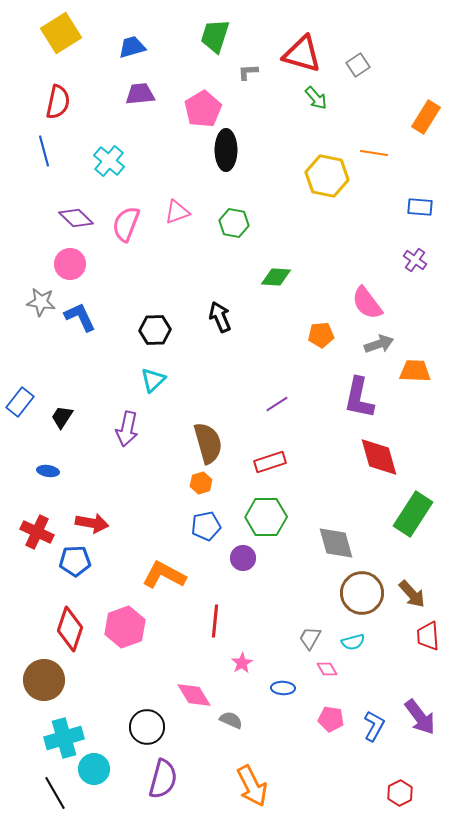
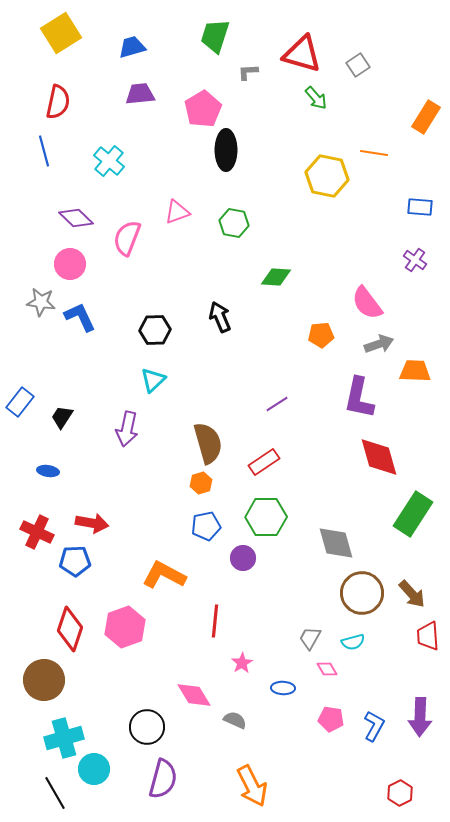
pink semicircle at (126, 224): moved 1 px right, 14 px down
red rectangle at (270, 462): moved 6 px left; rotated 16 degrees counterclockwise
purple arrow at (420, 717): rotated 39 degrees clockwise
gray semicircle at (231, 720): moved 4 px right
